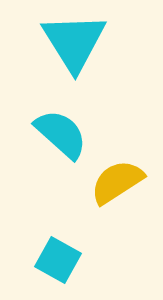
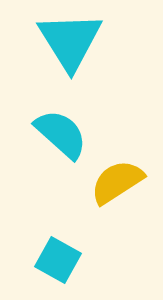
cyan triangle: moved 4 px left, 1 px up
